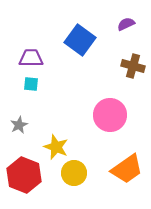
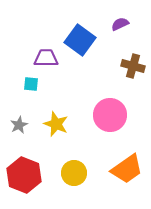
purple semicircle: moved 6 px left
purple trapezoid: moved 15 px right
yellow star: moved 23 px up
